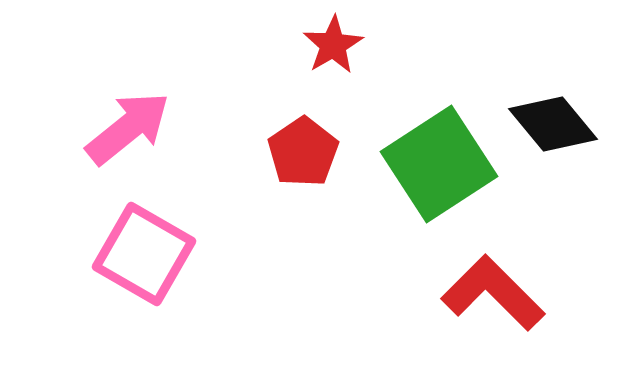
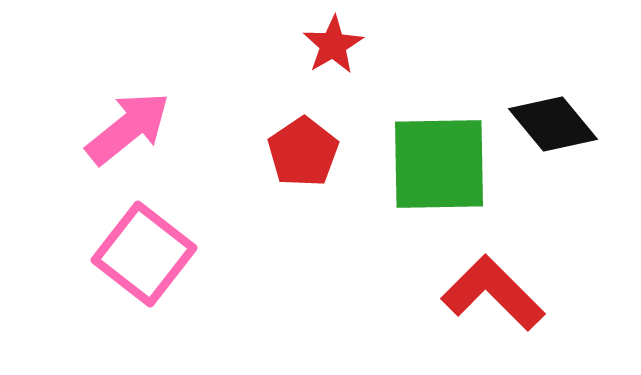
green square: rotated 32 degrees clockwise
pink square: rotated 8 degrees clockwise
